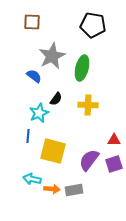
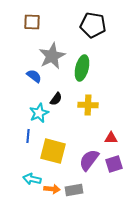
red triangle: moved 3 px left, 2 px up
